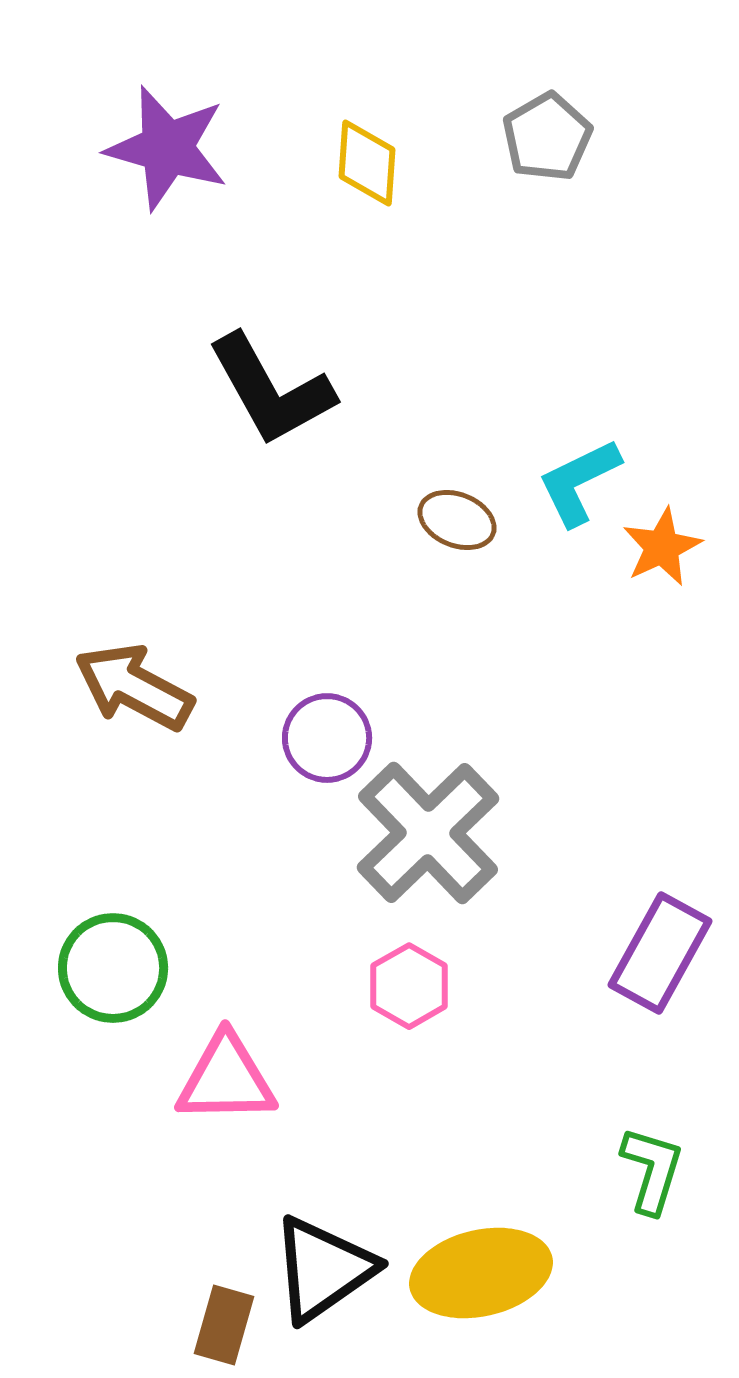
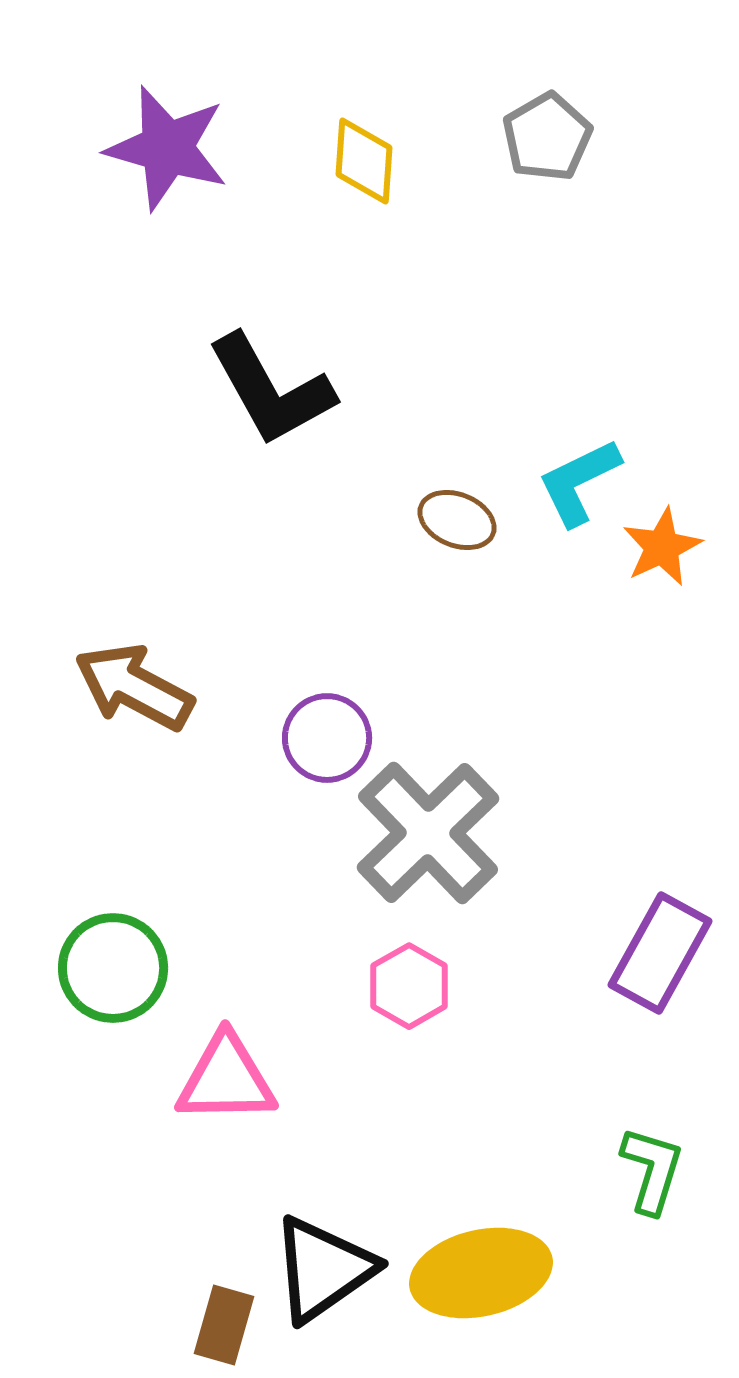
yellow diamond: moved 3 px left, 2 px up
